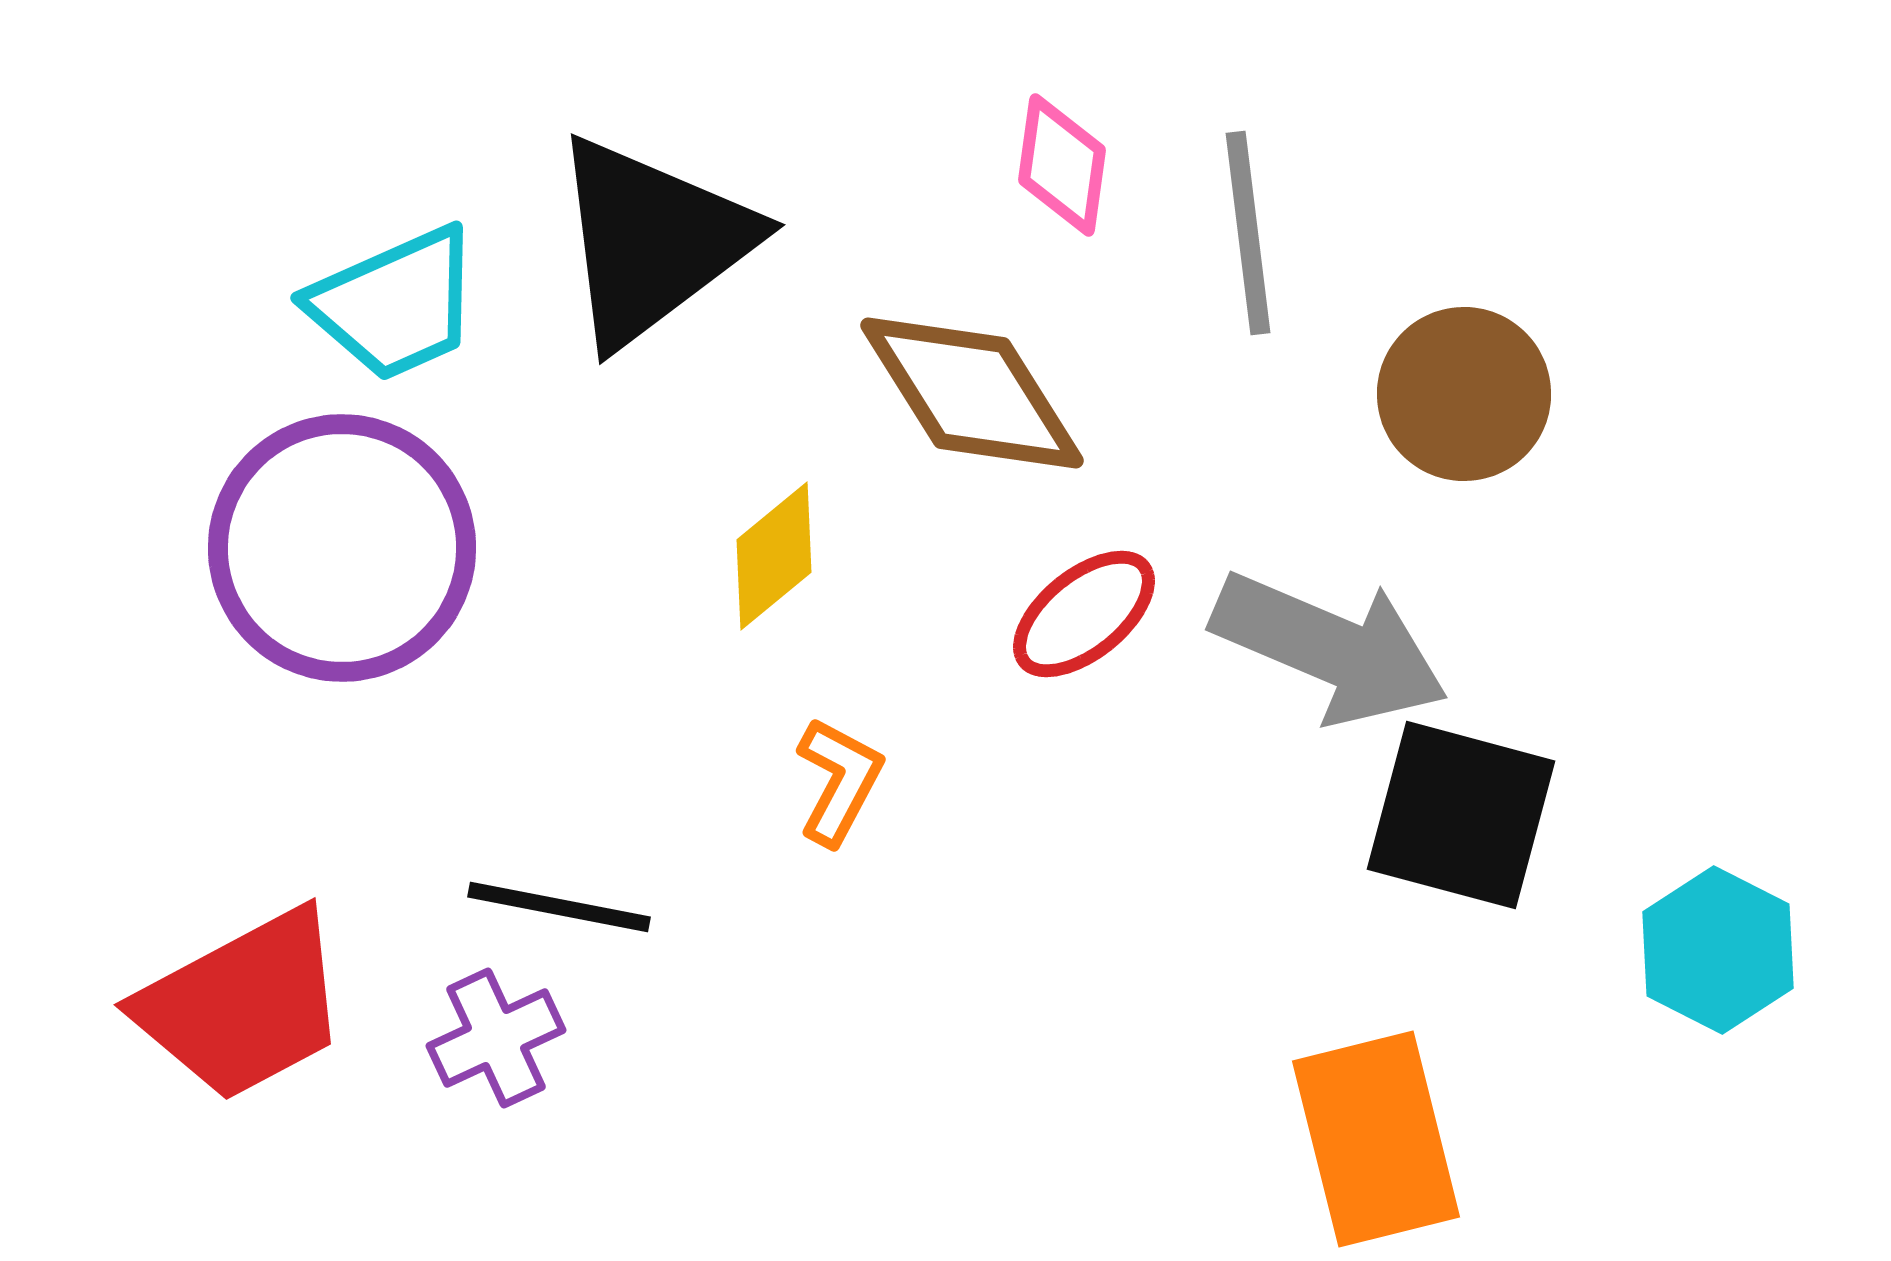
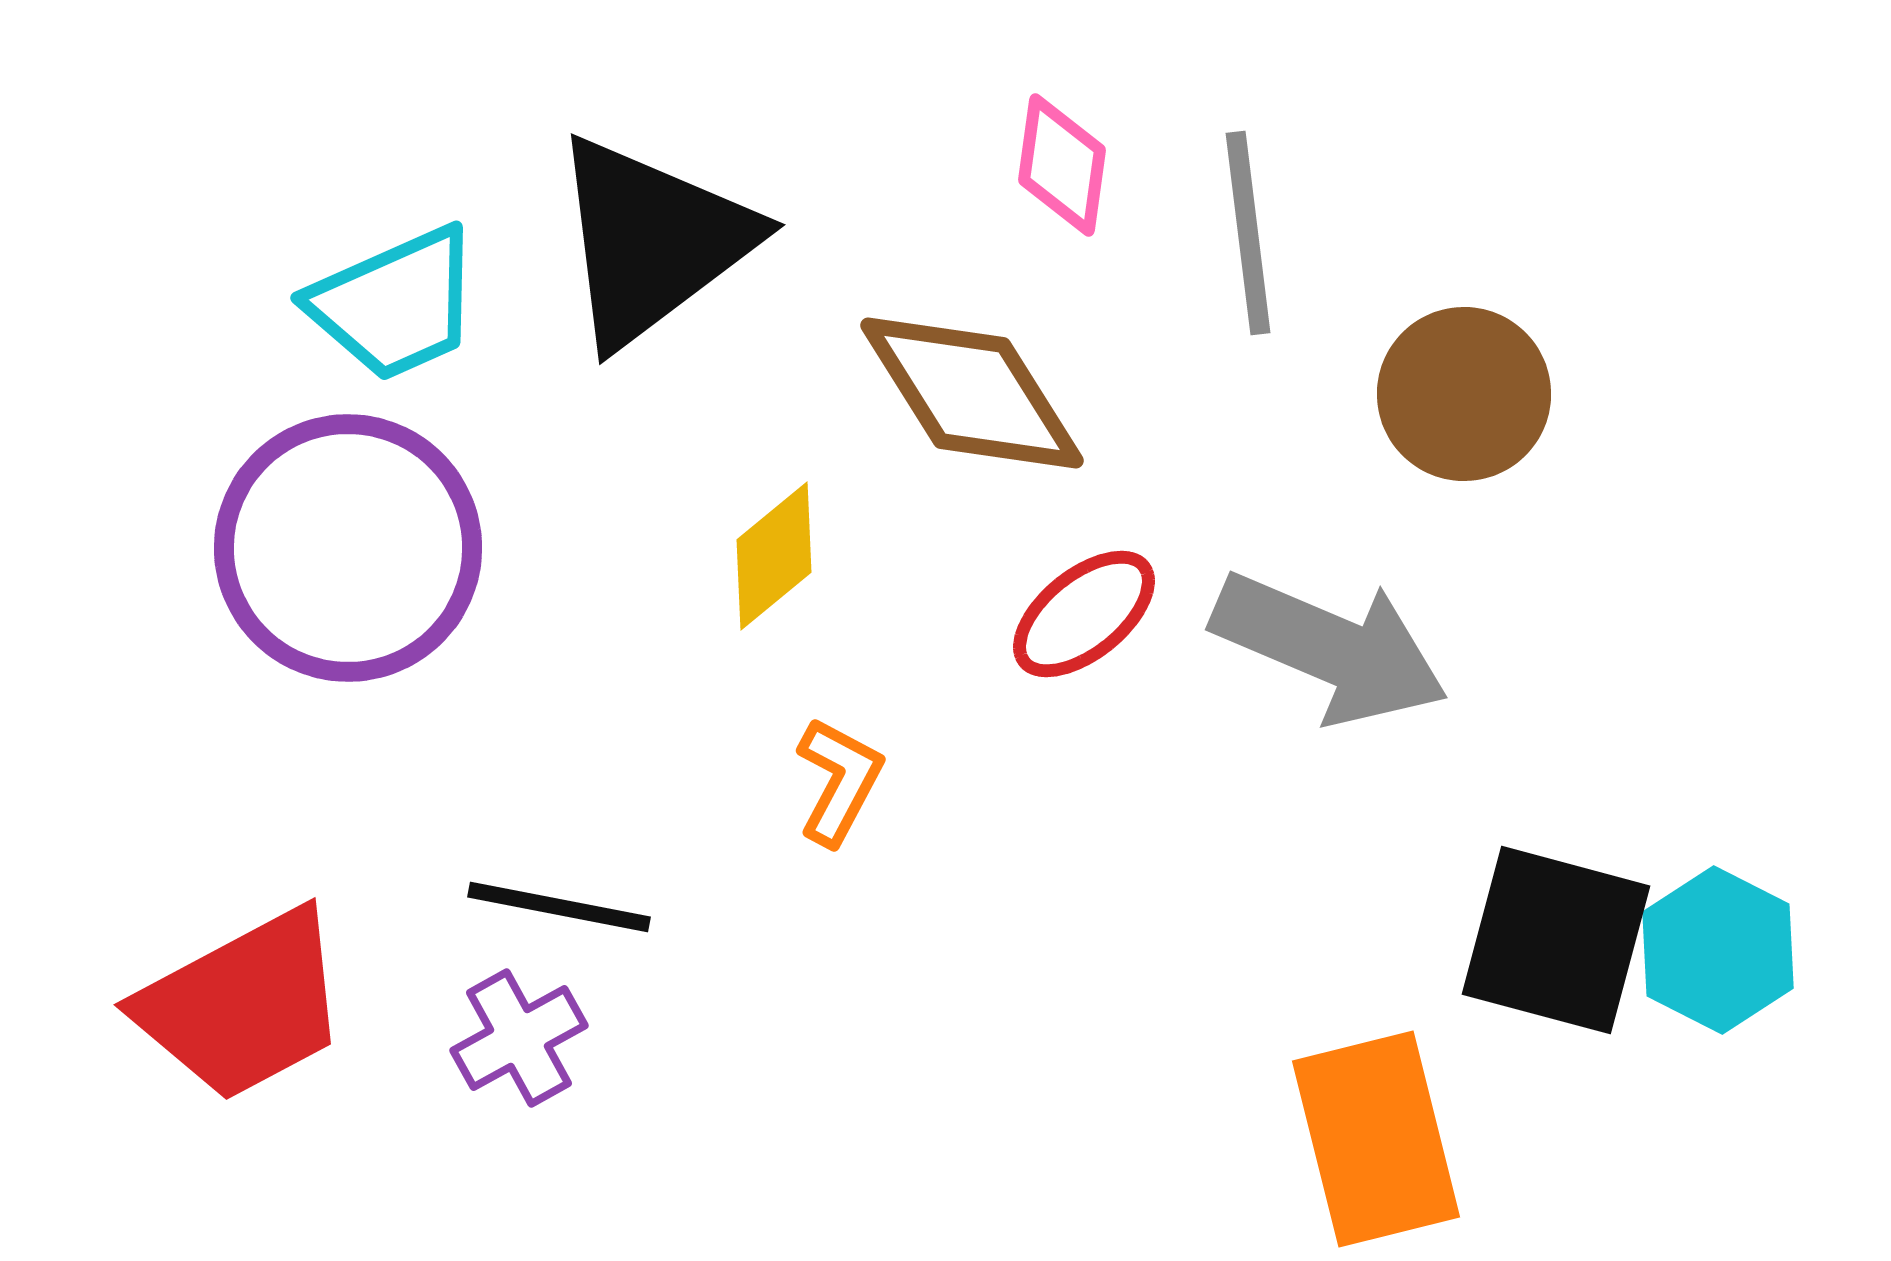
purple circle: moved 6 px right
black square: moved 95 px right, 125 px down
purple cross: moved 23 px right; rotated 4 degrees counterclockwise
